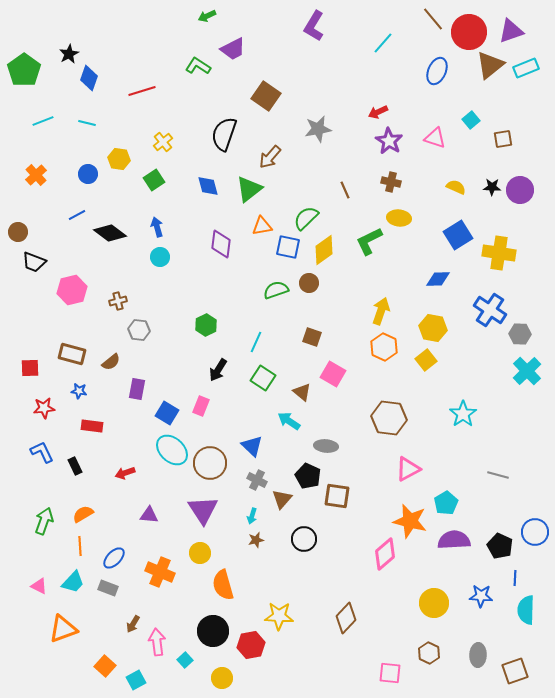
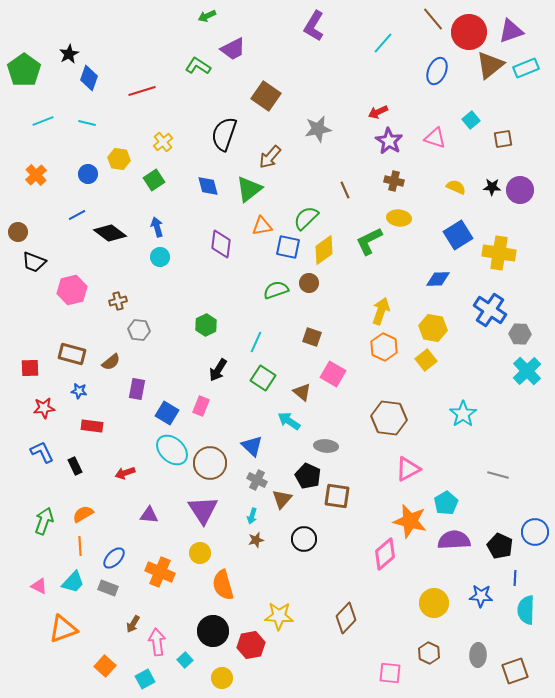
brown cross at (391, 182): moved 3 px right, 1 px up
cyan square at (136, 680): moved 9 px right, 1 px up
